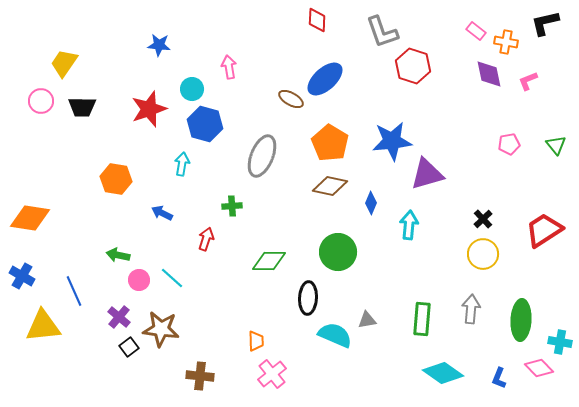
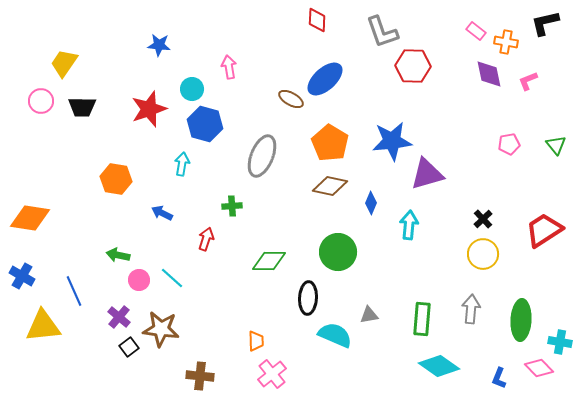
red hexagon at (413, 66): rotated 16 degrees counterclockwise
gray triangle at (367, 320): moved 2 px right, 5 px up
cyan diamond at (443, 373): moved 4 px left, 7 px up
